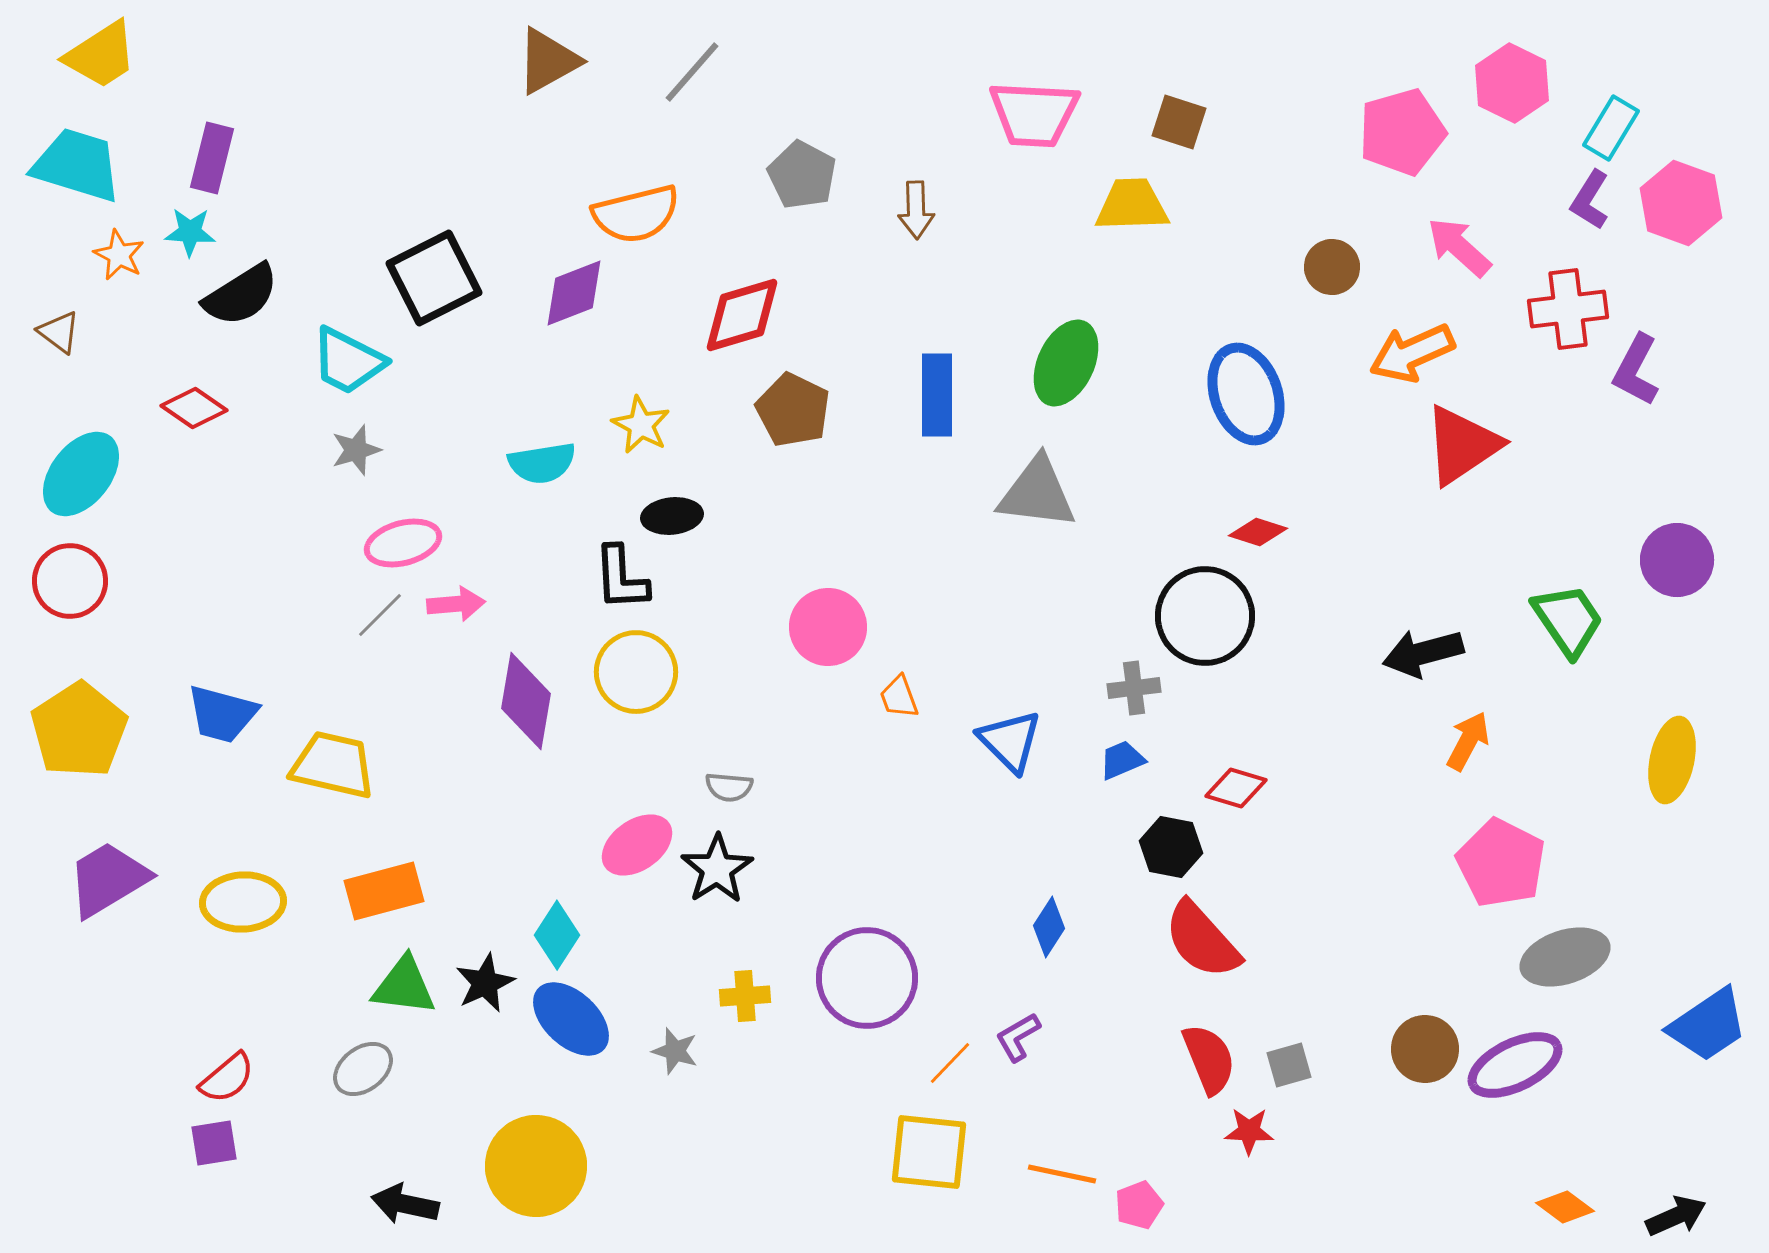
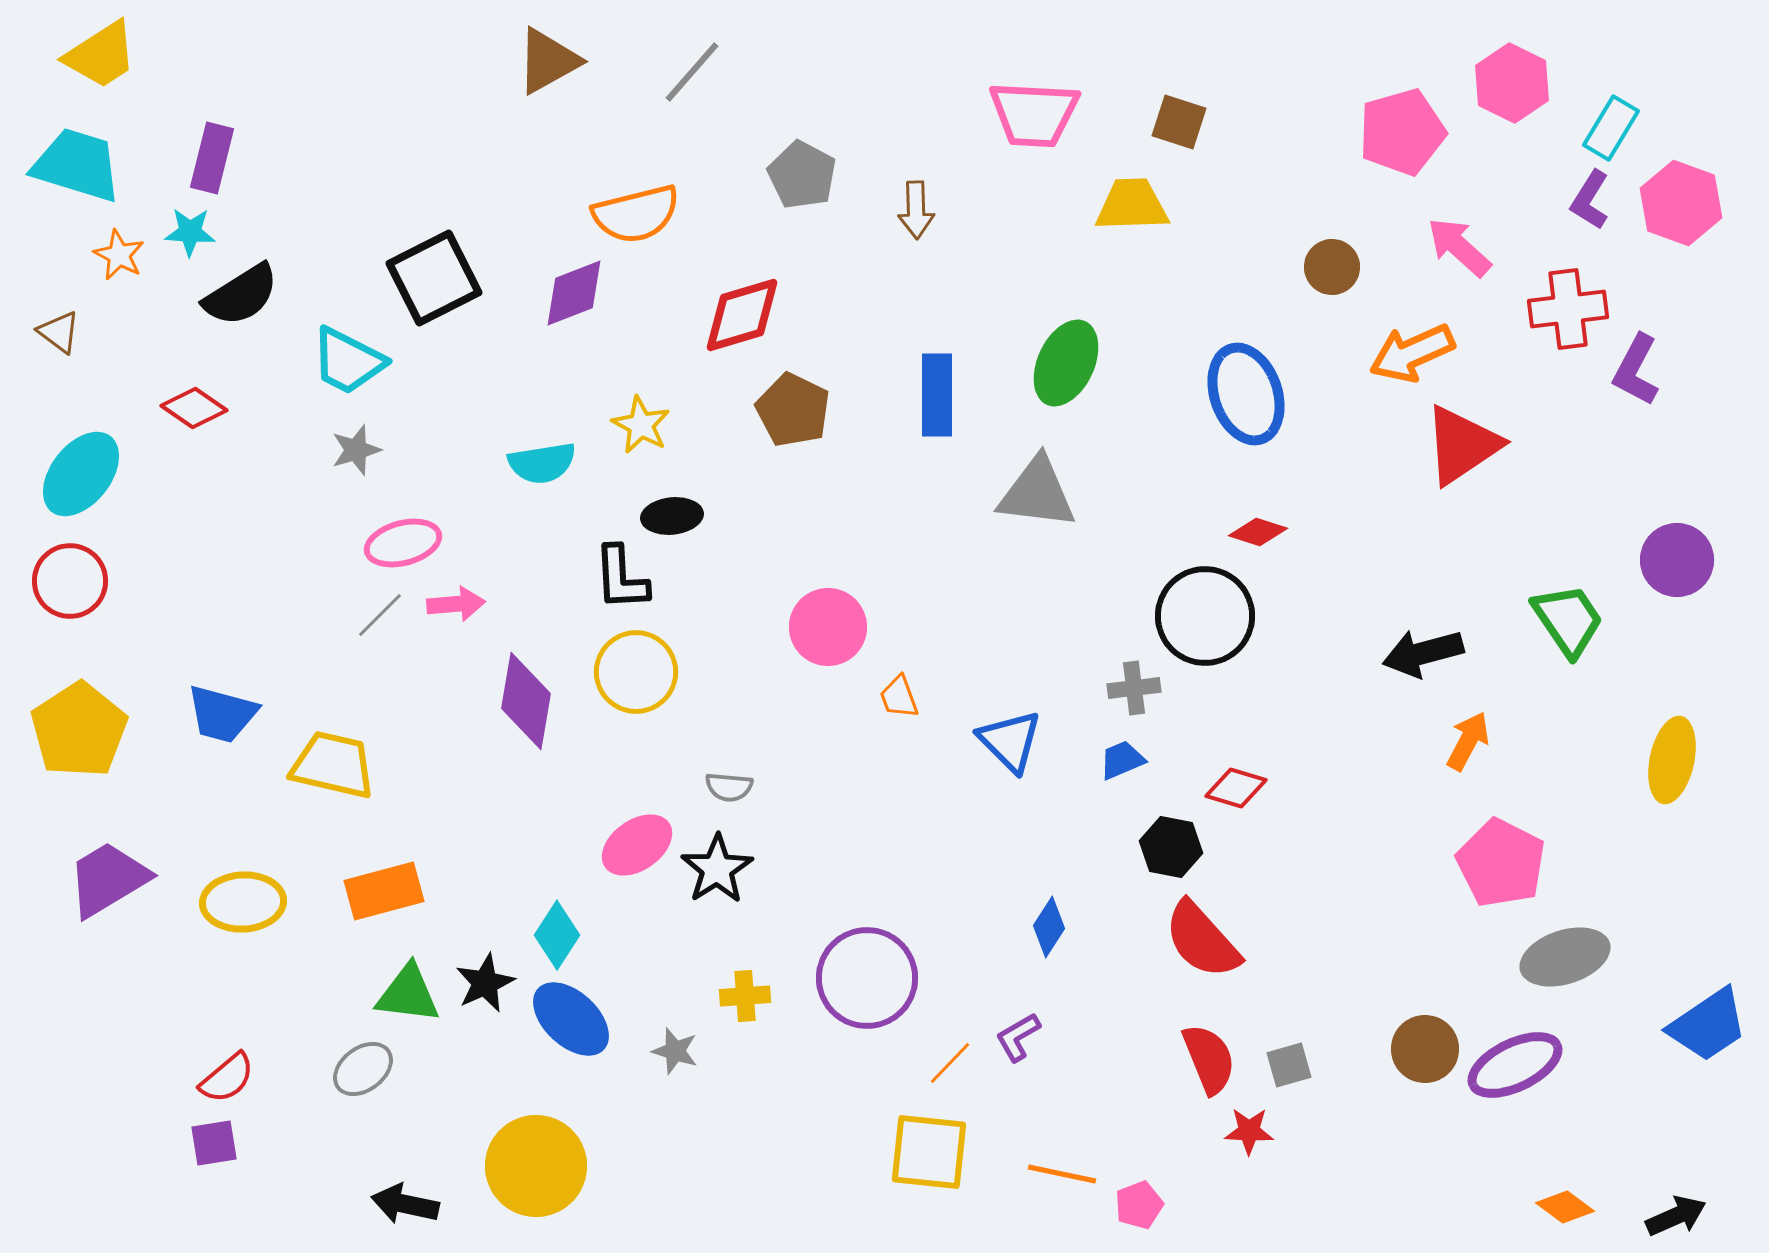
green triangle at (404, 986): moved 4 px right, 8 px down
